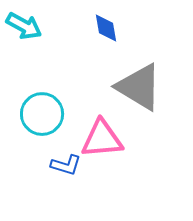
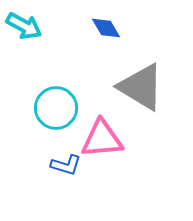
blue diamond: rotated 20 degrees counterclockwise
gray triangle: moved 2 px right
cyan circle: moved 14 px right, 6 px up
